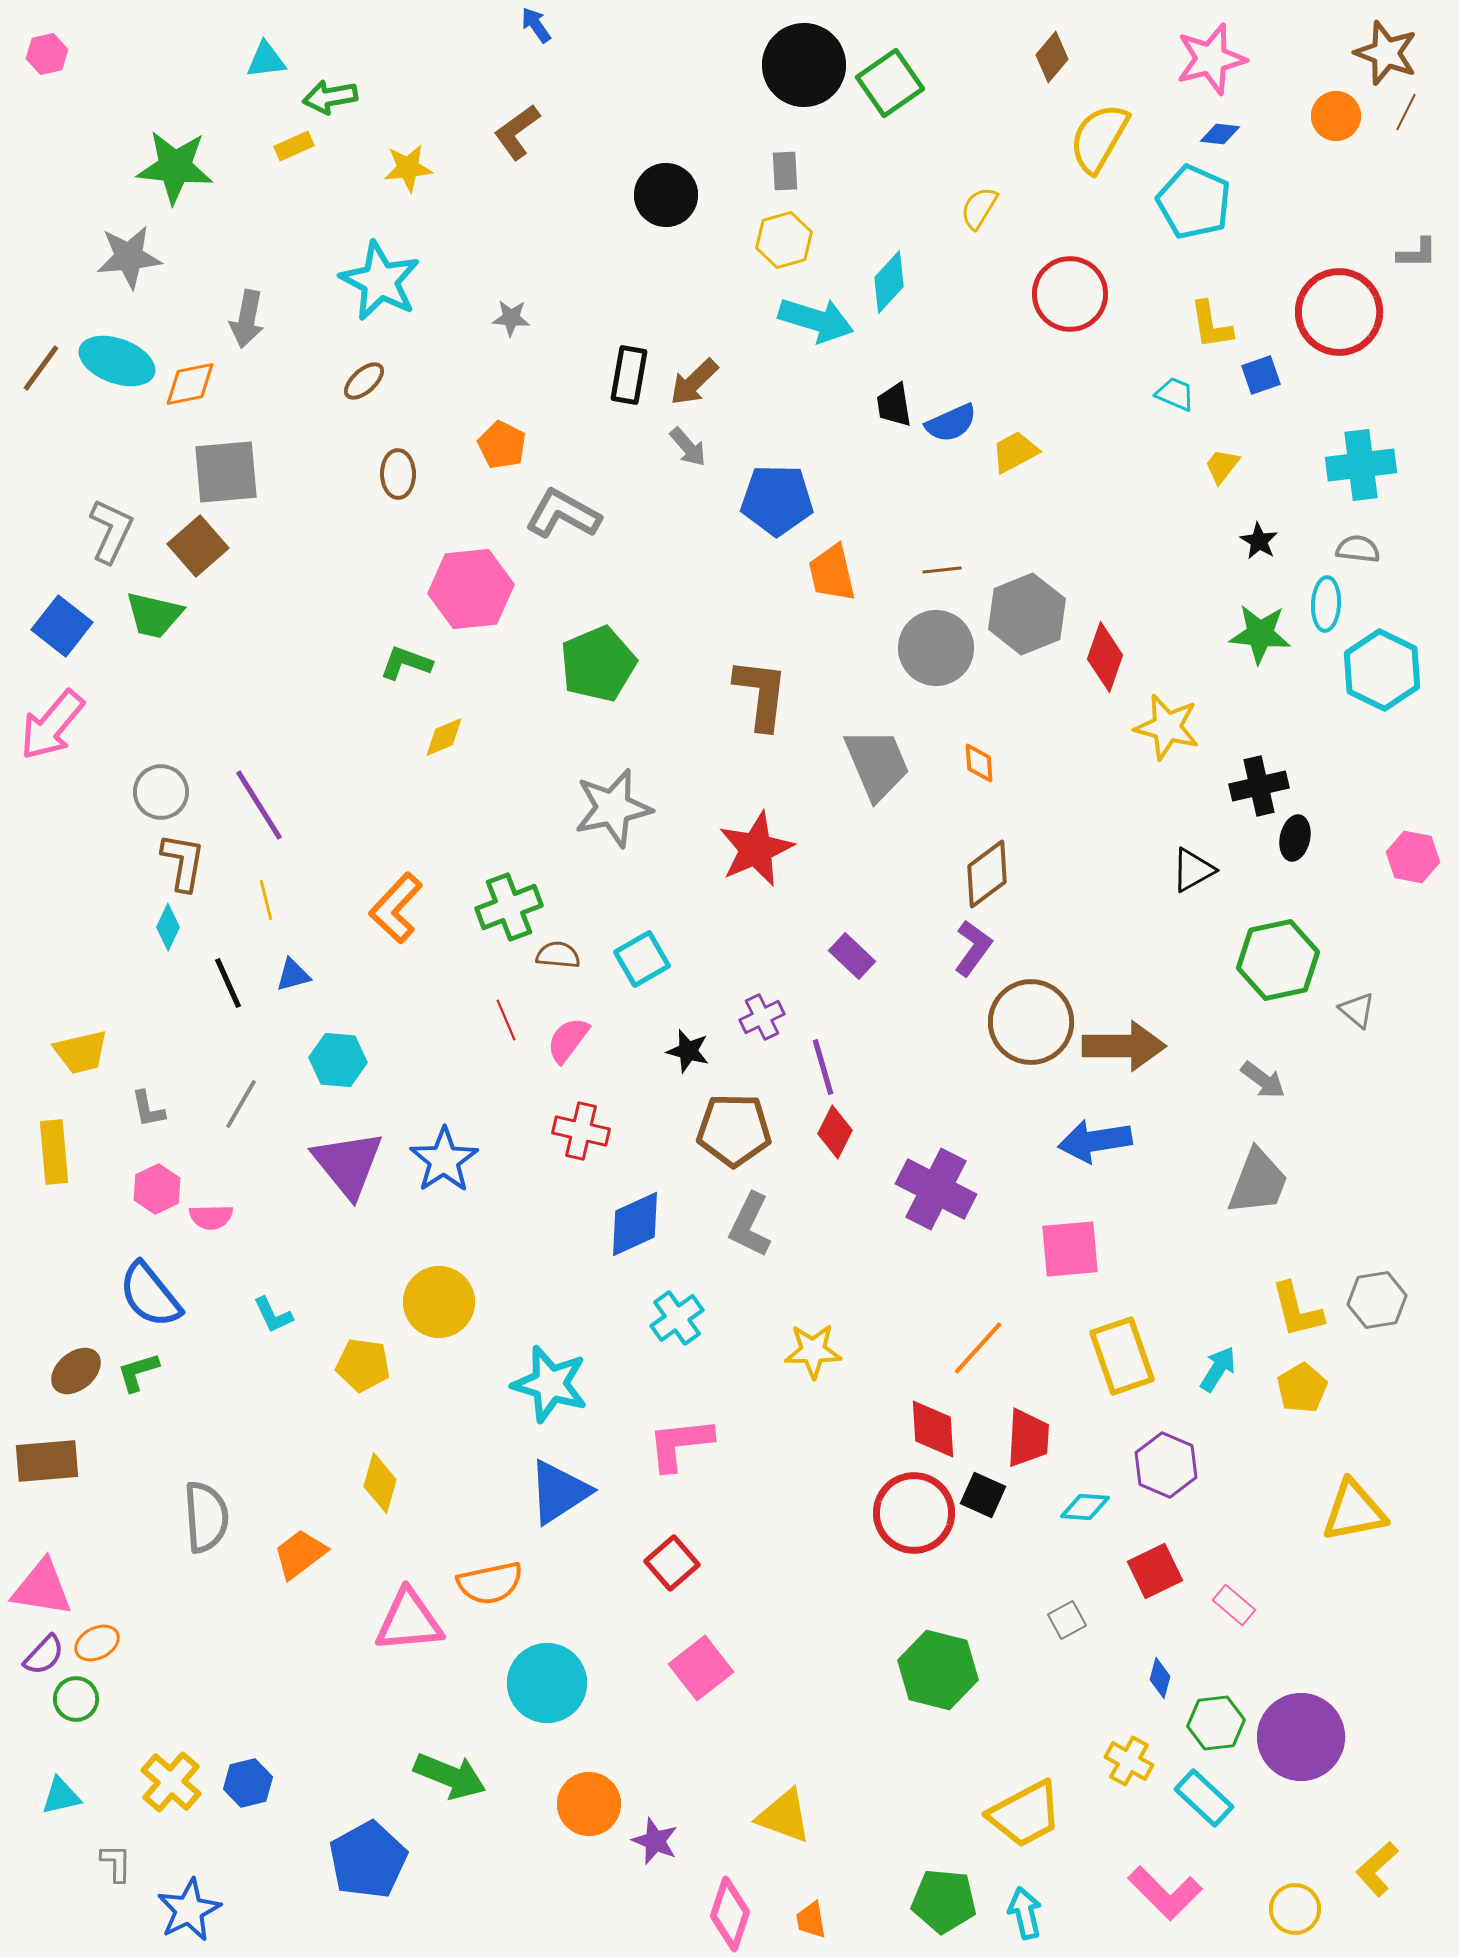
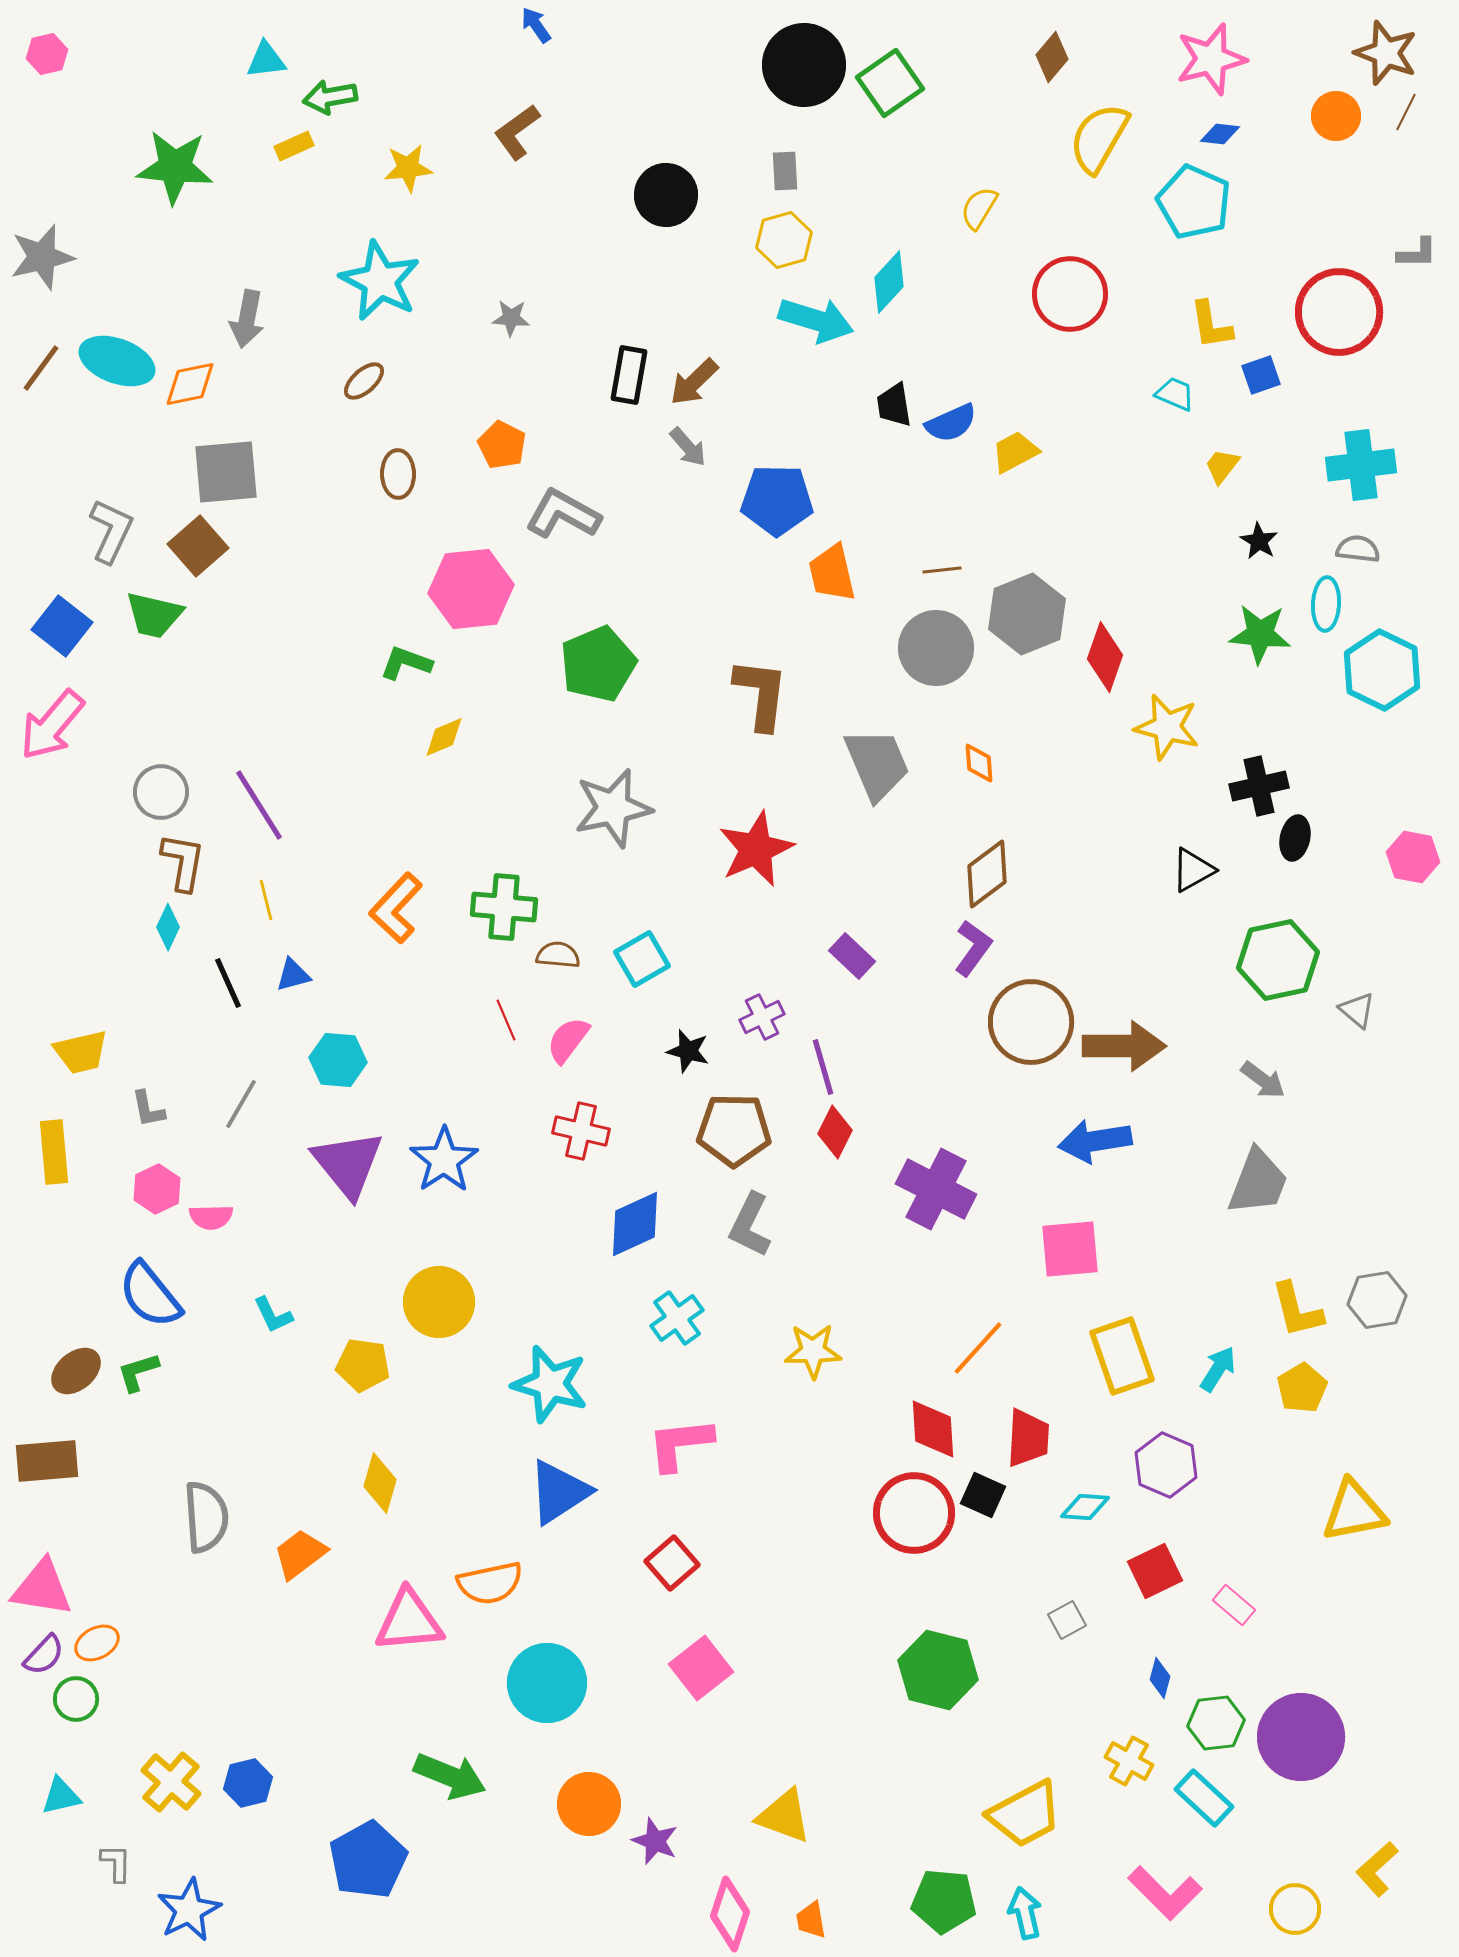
gray star at (129, 257): moved 87 px left; rotated 8 degrees counterclockwise
green cross at (509, 907): moved 5 px left; rotated 26 degrees clockwise
